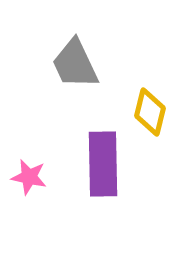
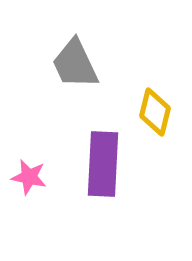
yellow diamond: moved 5 px right
purple rectangle: rotated 4 degrees clockwise
